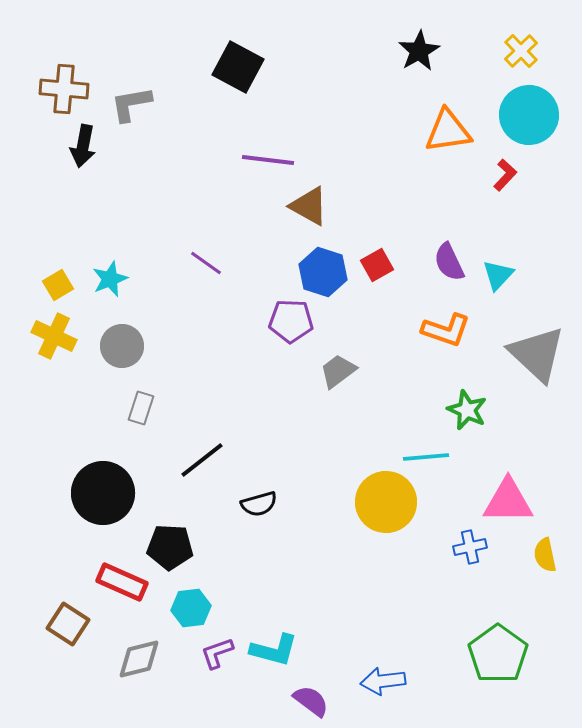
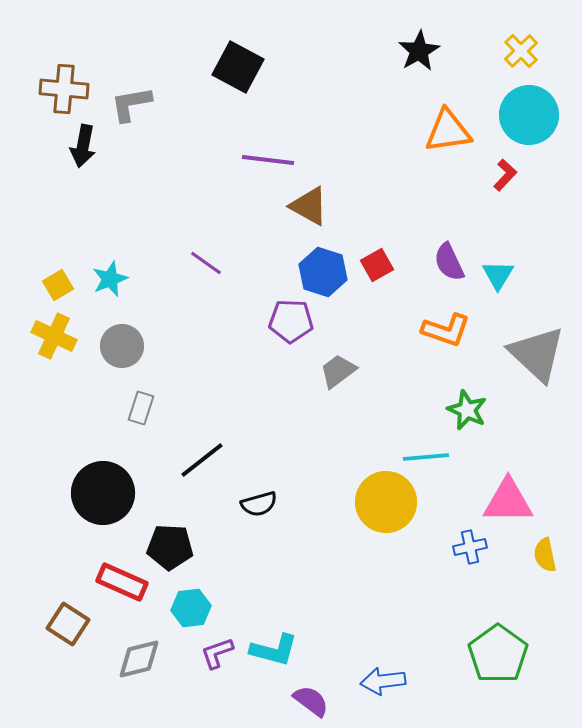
cyan triangle at (498, 275): rotated 12 degrees counterclockwise
